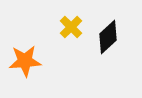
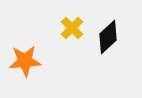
yellow cross: moved 1 px right, 1 px down
